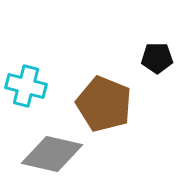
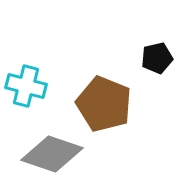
black pentagon: rotated 12 degrees counterclockwise
gray diamond: rotated 6 degrees clockwise
